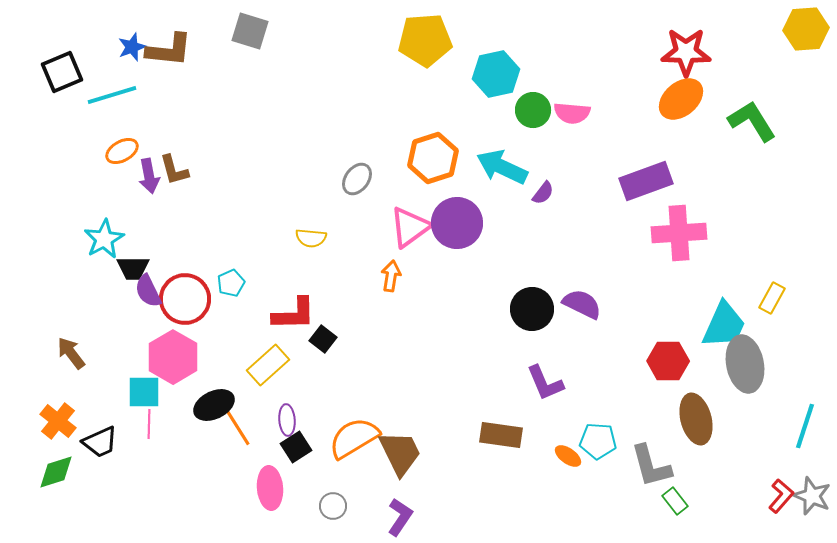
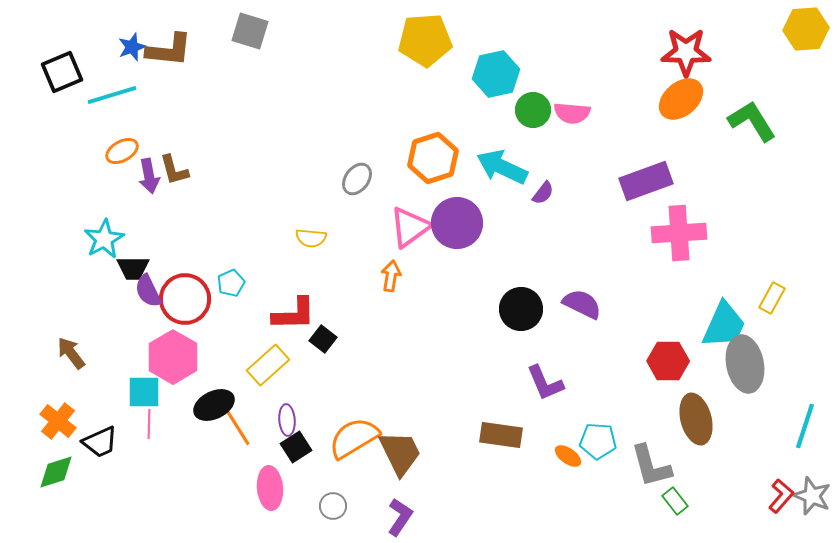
black circle at (532, 309): moved 11 px left
